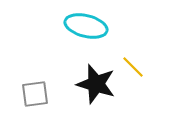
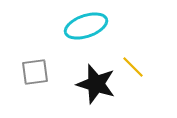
cyan ellipse: rotated 33 degrees counterclockwise
gray square: moved 22 px up
